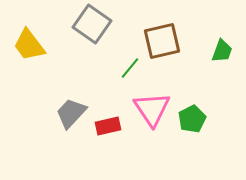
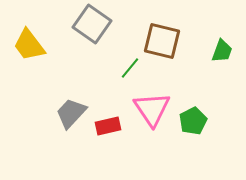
brown square: rotated 27 degrees clockwise
green pentagon: moved 1 px right, 2 px down
